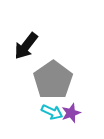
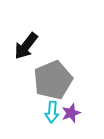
gray pentagon: rotated 12 degrees clockwise
cyan arrow: rotated 70 degrees clockwise
